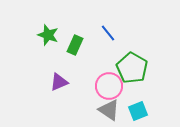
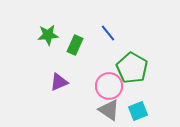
green star: rotated 25 degrees counterclockwise
